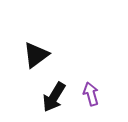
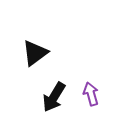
black triangle: moved 1 px left, 2 px up
